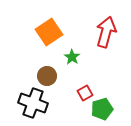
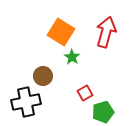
orange square: moved 12 px right; rotated 24 degrees counterclockwise
brown circle: moved 4 px left
black cross: moved 7 px left, 1 px up; rotated 32 degrees counterclockwise
green pentagon: moved 1 px right, 3 px down
